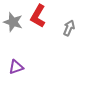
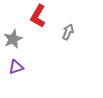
gray star: moved 17 px down; rotated 30 degrees clockwise
gray arrow: moved 1 px left, 4 px down
